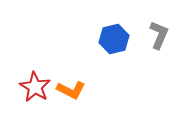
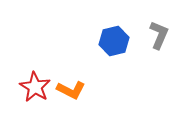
blue hexagon: moved 2 px down
